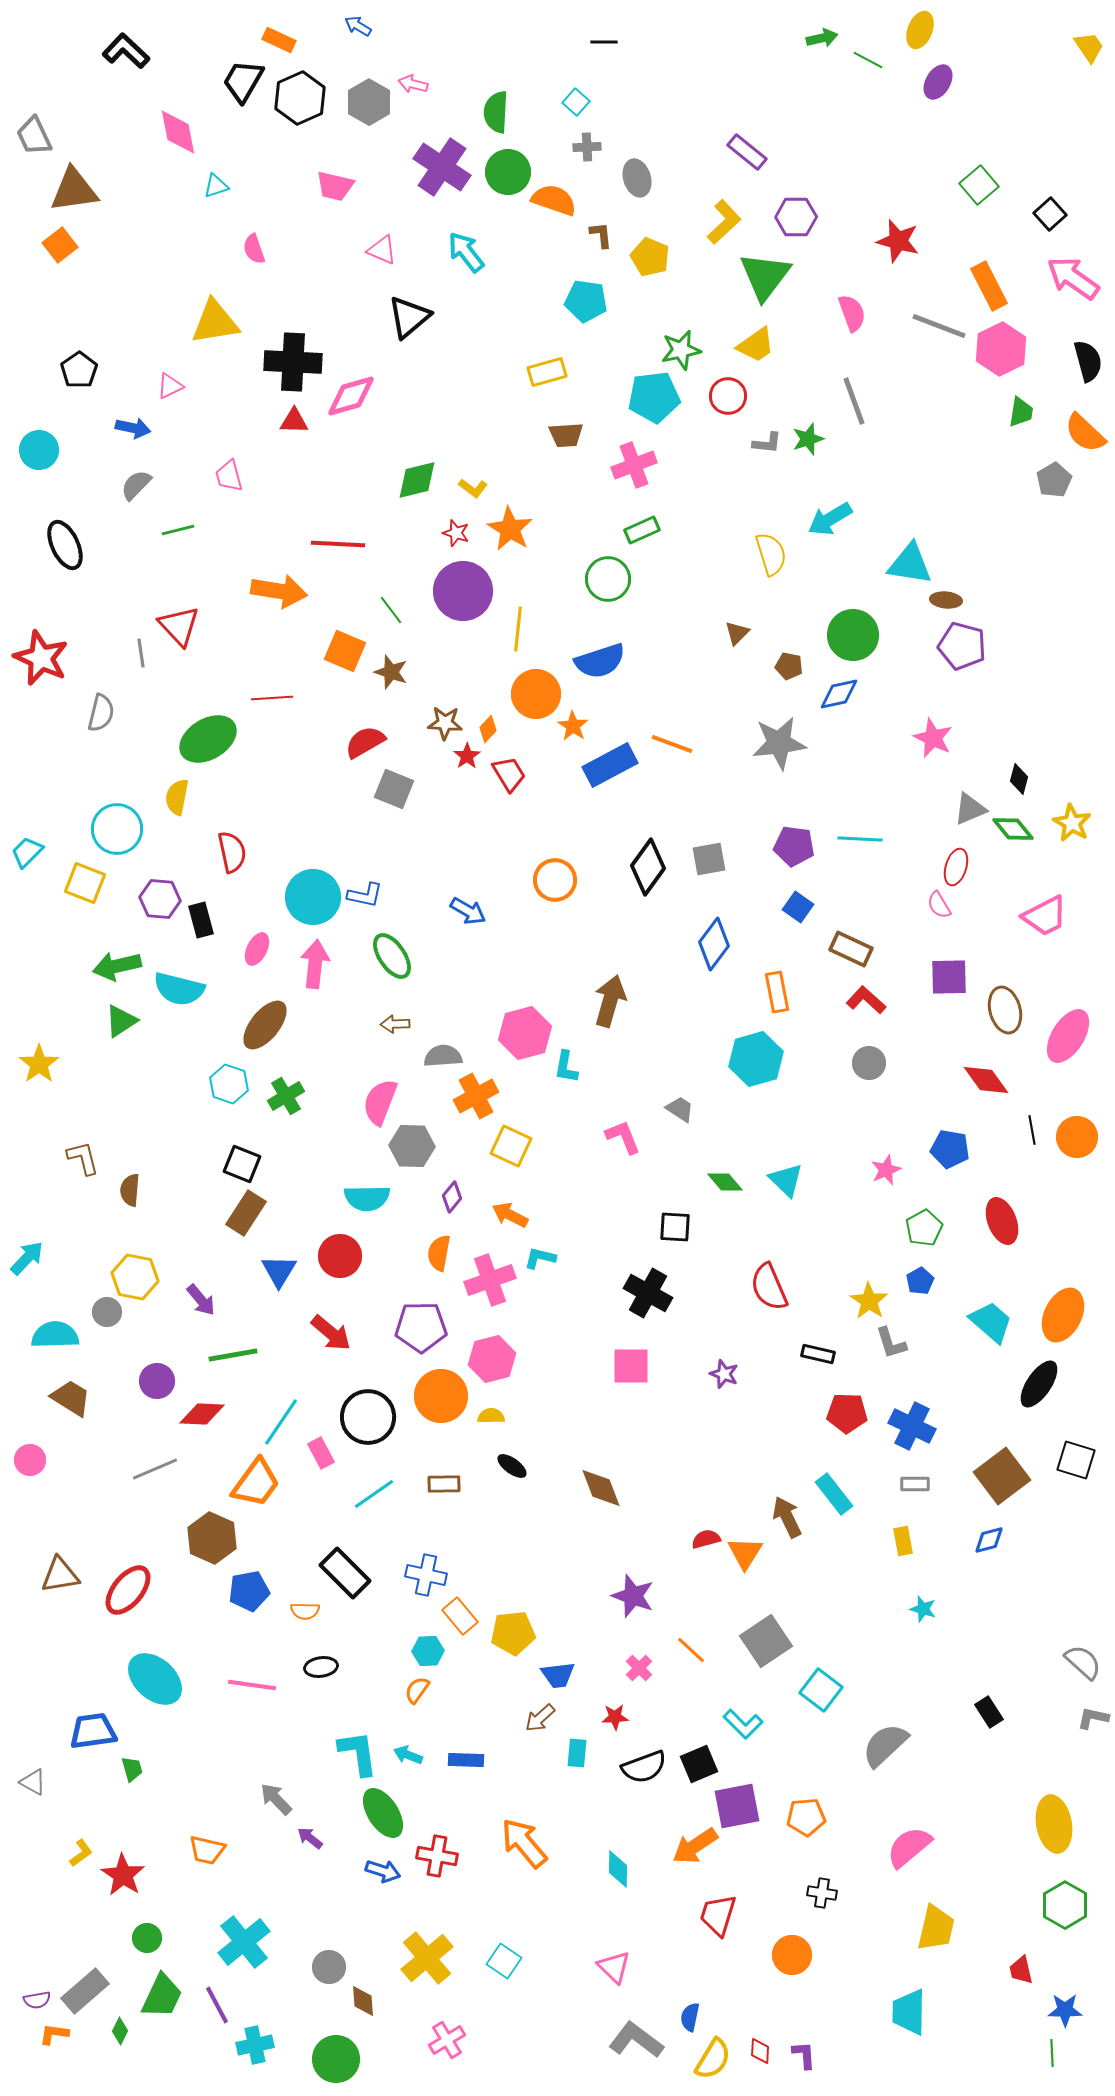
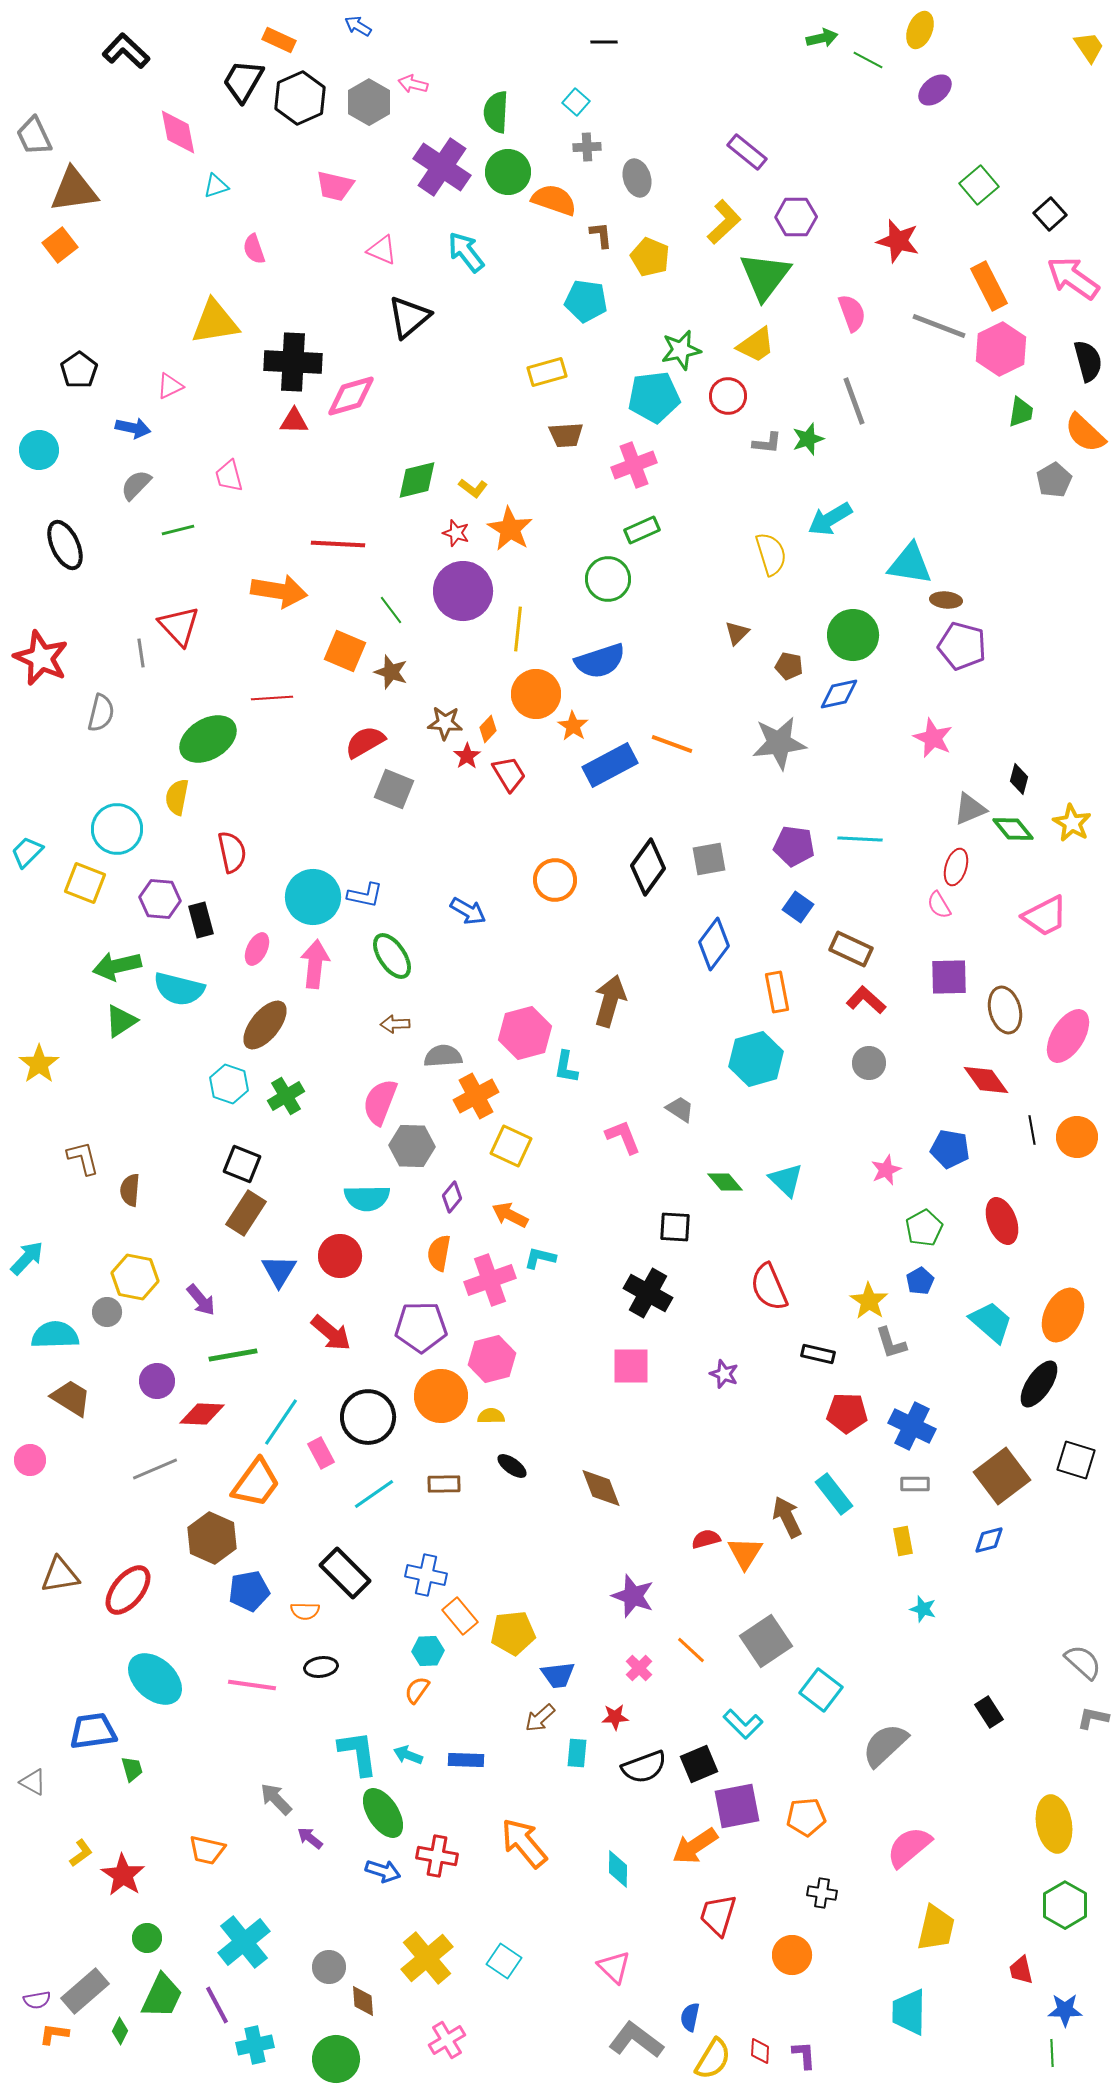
purple ellipse at (938, 82): moved 3 px left, 8 px down; rotated 20 degrees clockwise
